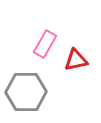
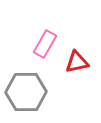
red triangle: moved 1 px right, 2 px down
